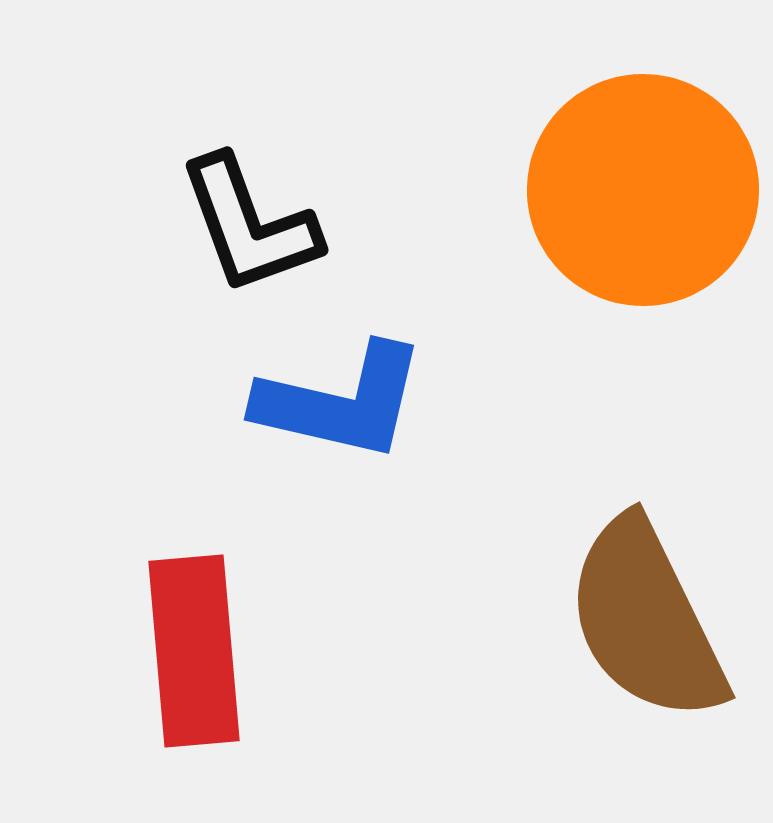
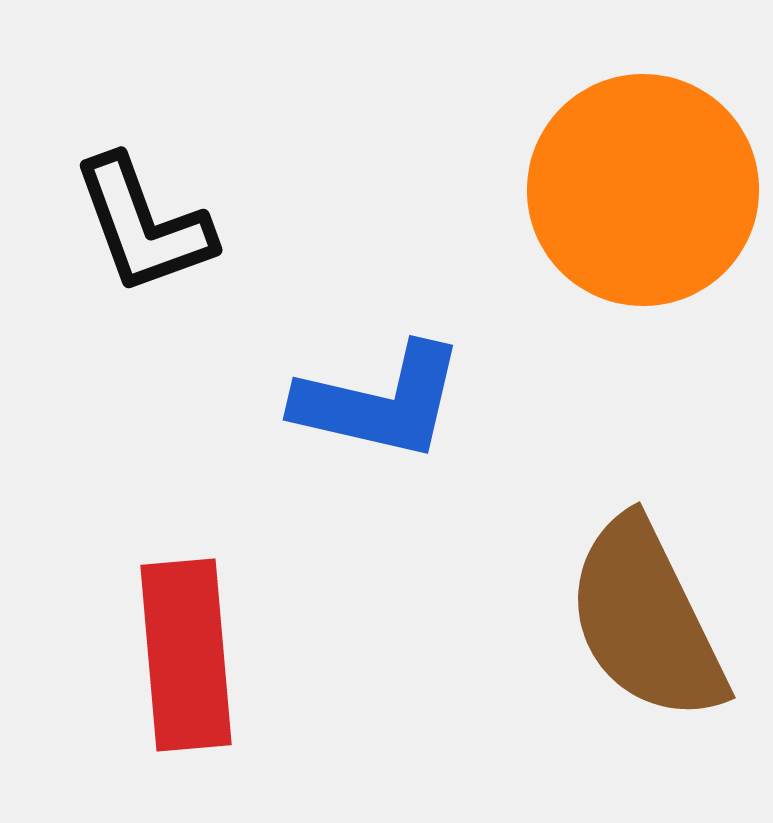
black L-shape: moved 106 px left
blue L-shape: moved 39 px right
red rectangle: moved 8 px left, 4 px down
